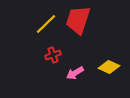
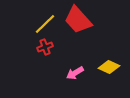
red trapezoid: rotated 60 degrees counterclockwise
yellow line: moved 1 px left
red cross: moved 8 px left, 8 px up
